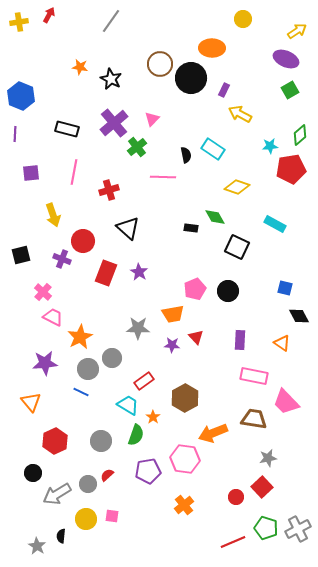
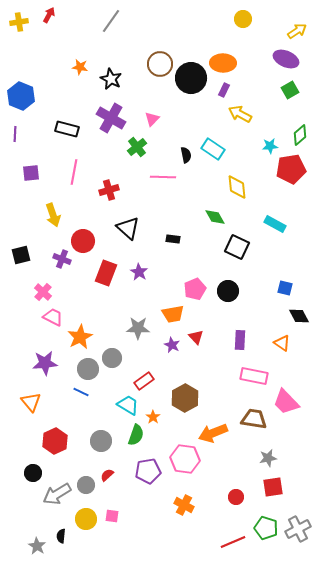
orange ellipse at (212, 48): moved 11 px right, 15 px down
purple cross at (114, 123): moved 3 px left, 5 px up; rotated 20 degrees counterclockwise
yellow diamond at (237, 187): rotated 65 degrees clockwise
black rectangle at (191, 228): moved 18 px left, 11 px down
purple star at (172, 345): rotated 21 degrees clockwise
gray circle at (88, 484): moved 2 px left, 1 px down
red square at (262, 487): moved 11 px right; rotated 35 degrees clockwise
orange cross at (184, 505): rotated 24 degrees counterclockwise
